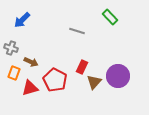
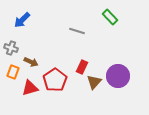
orange rectangle: moved 1 px left, 1 px up
red pentagon: rotated 10 degrees clockwise
